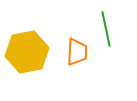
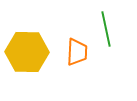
yellow hexagon: rotated 12 degrees clockwise
